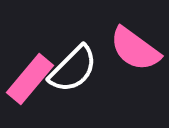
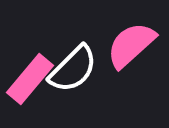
pink semicircle: moved 4 px left, 4 px up; rotated 102 degrees clockwise
